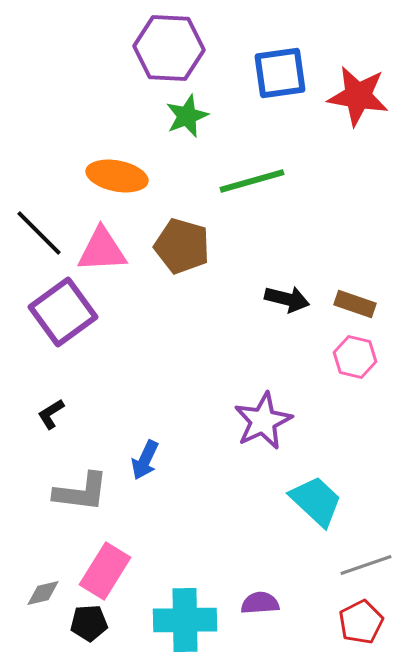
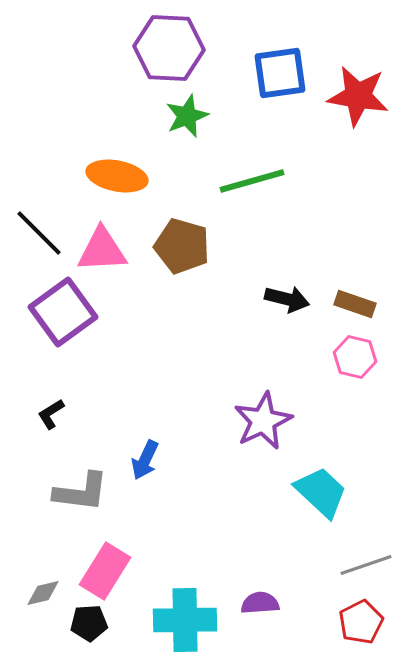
cyan trapezoid: moved 5 px right, 9 px up
